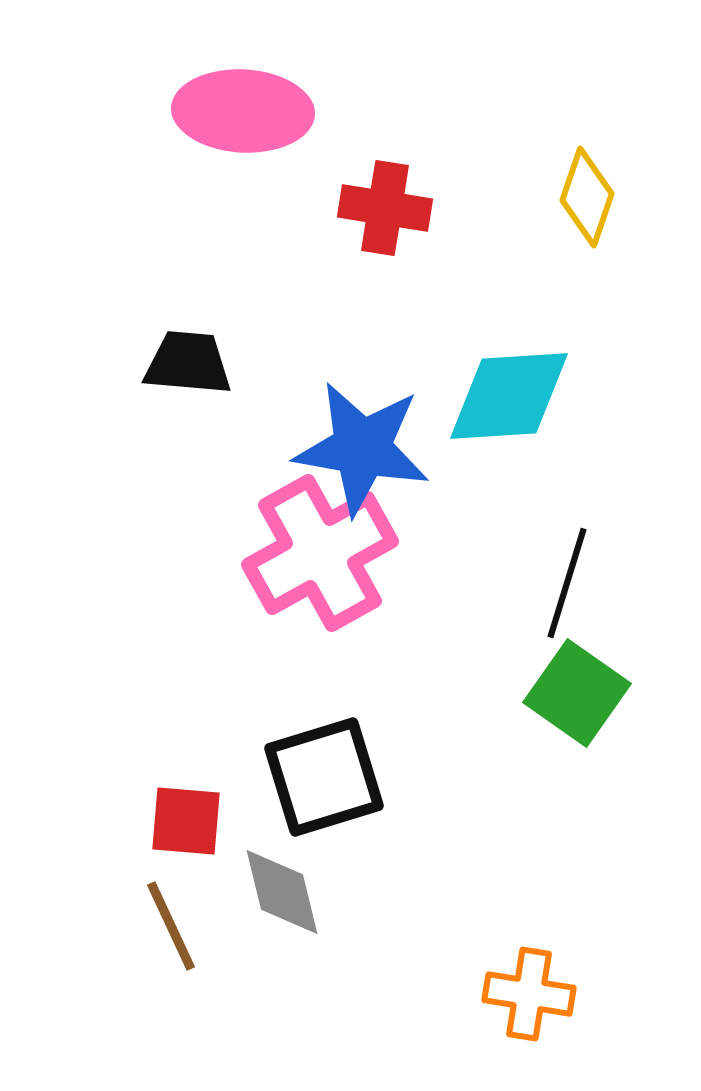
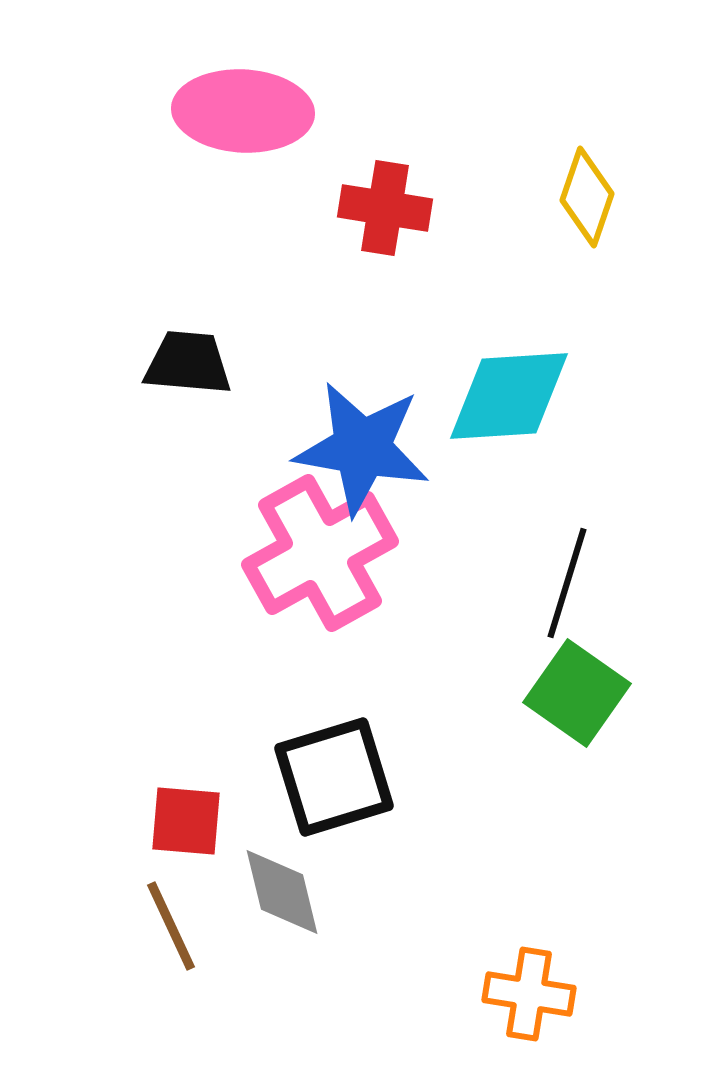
black square: moved 10 px right
